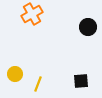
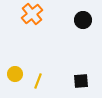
orange cross: rotated 10 degrees counterclockwise
black circle: moved 5 px left, 7 px up
yellow line: moved 3 px up
